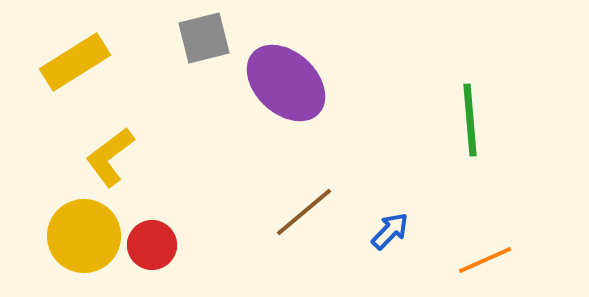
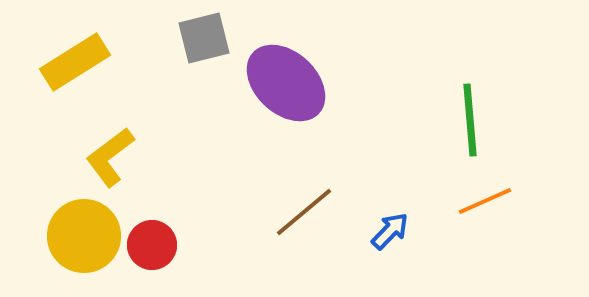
orange line: moved 59 px up
